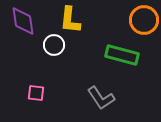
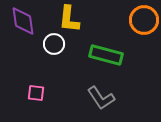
yellow L-shape: moved 1 px left, 1 px up
white circle: moved 1 px up
green rectangle: moved 16 px left
